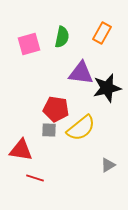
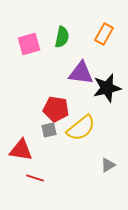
orange rectangle: moved 2 px right, 1 px down
gray square: rotated 14 degrees counterclockwise
